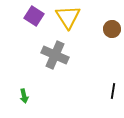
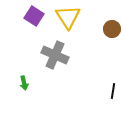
green arrow: moved 13 px up
